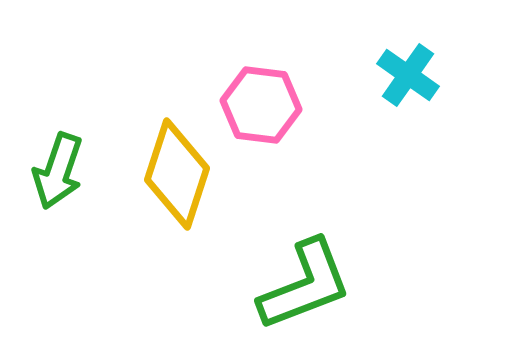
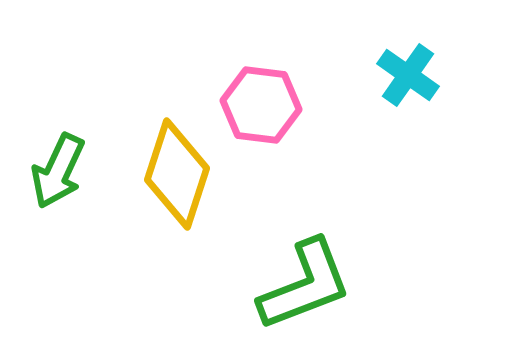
green arrow: rotated 6 degrees clockwise
